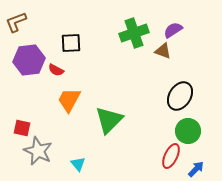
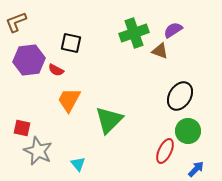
black square: rotated 15 degrees clockwise
brown triangle: moved 3 px left
red ellipse: moved 6 px left, 5 px up
